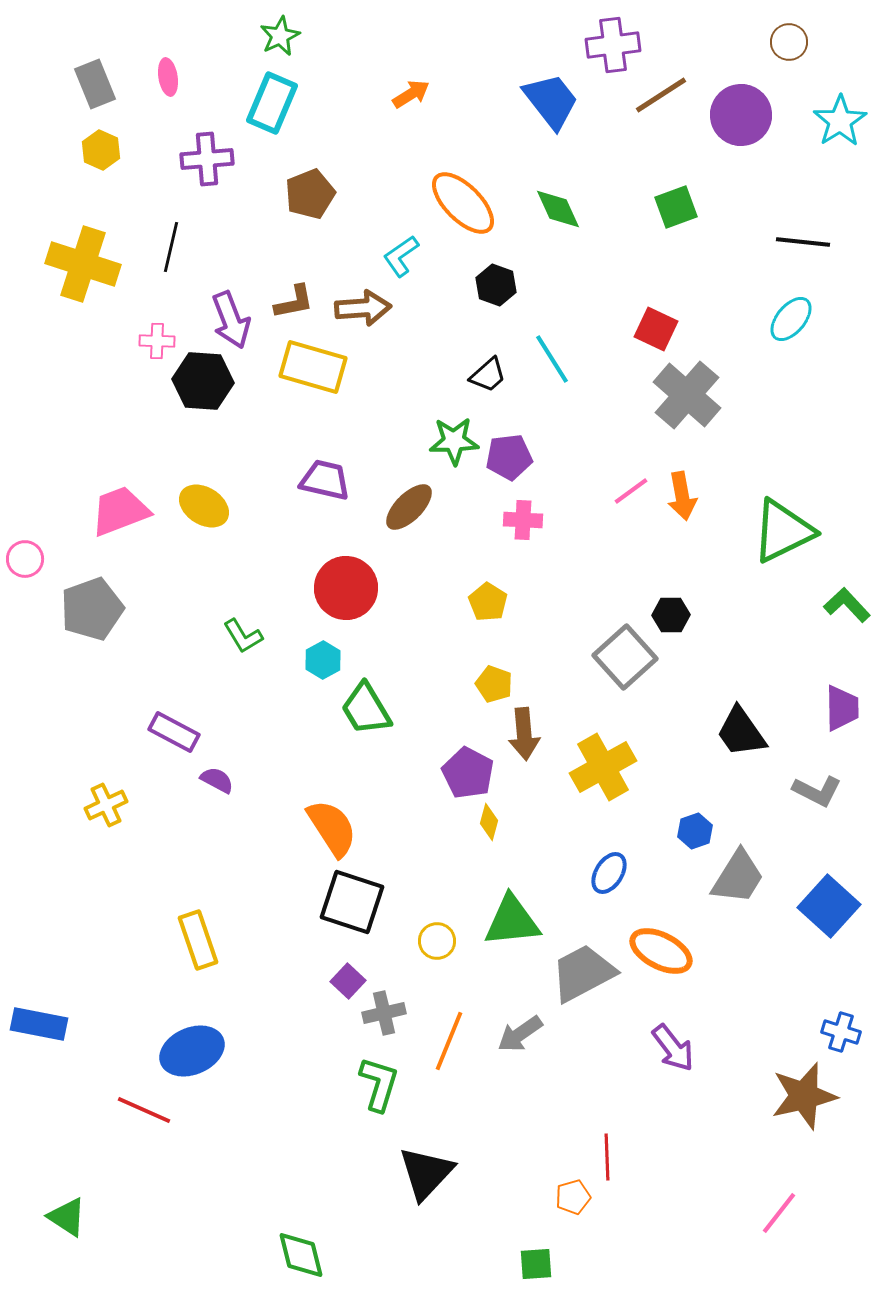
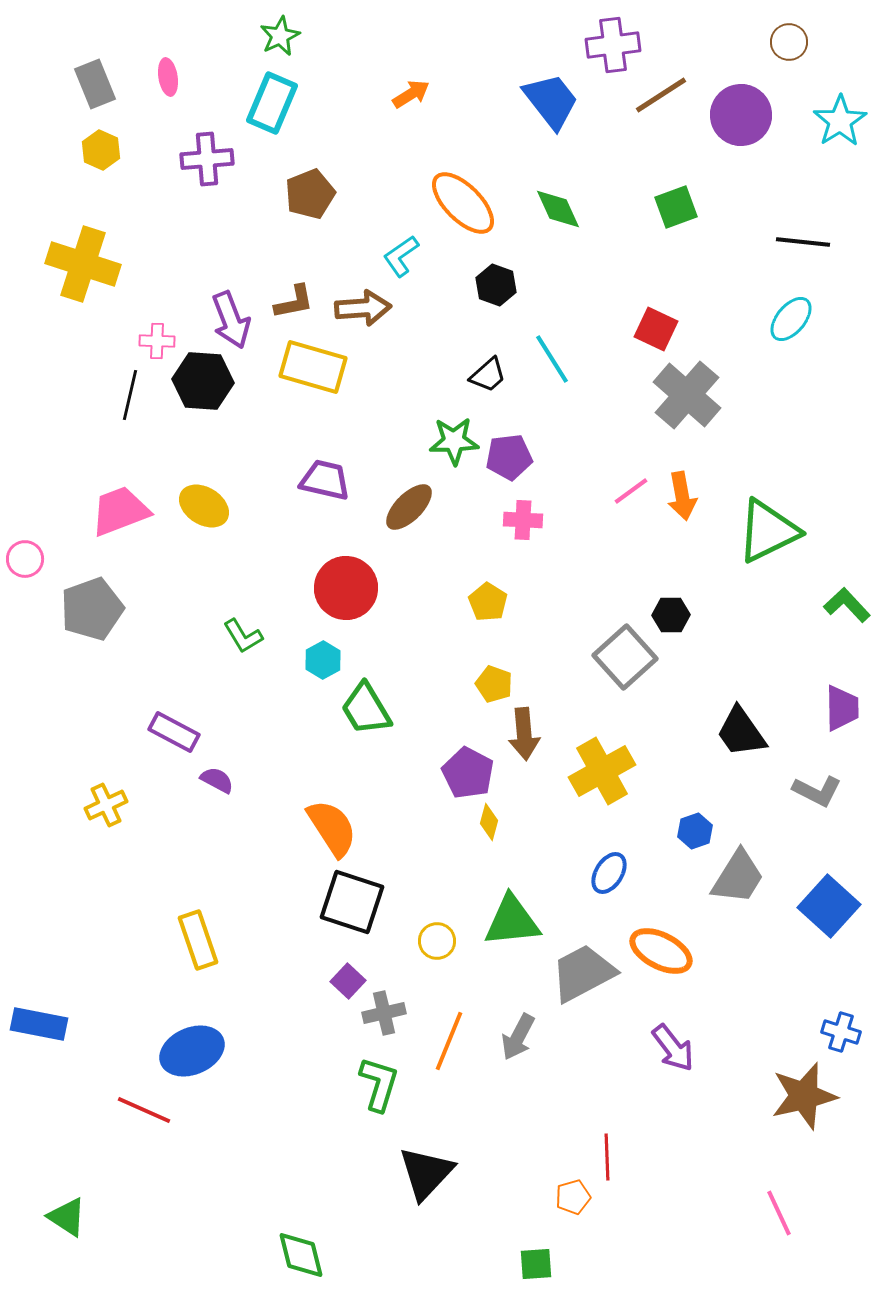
black line at (171, 247): moved 41 px left, 148 px down
green triangle at (783, 531): moved 15 px left
yellow cross at (603, 767): moved 1 px left, 4 px down
gray arrow at (520, 1034): moved 2 px left, 3 px down; rotated 27 degrees counterclockwise
pink line at (779, 1213): rotated 63 degrees counterclockwise
